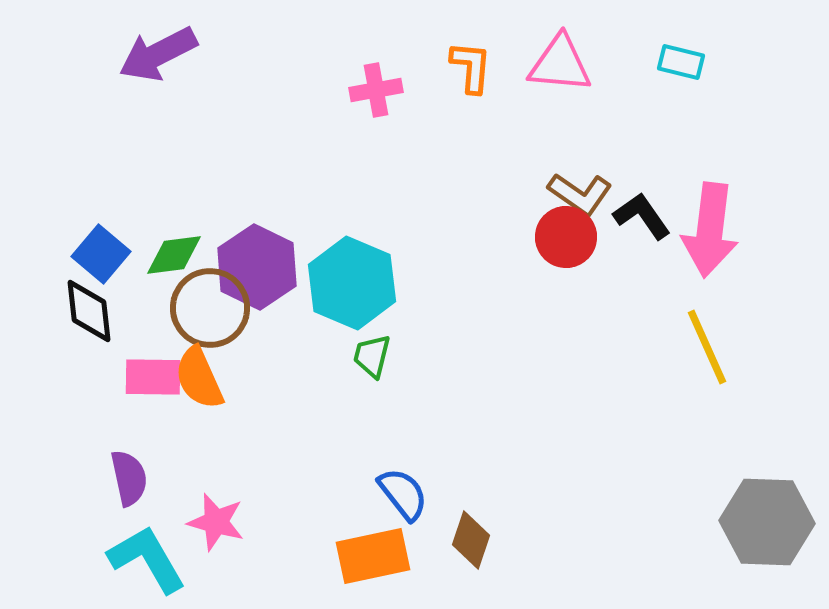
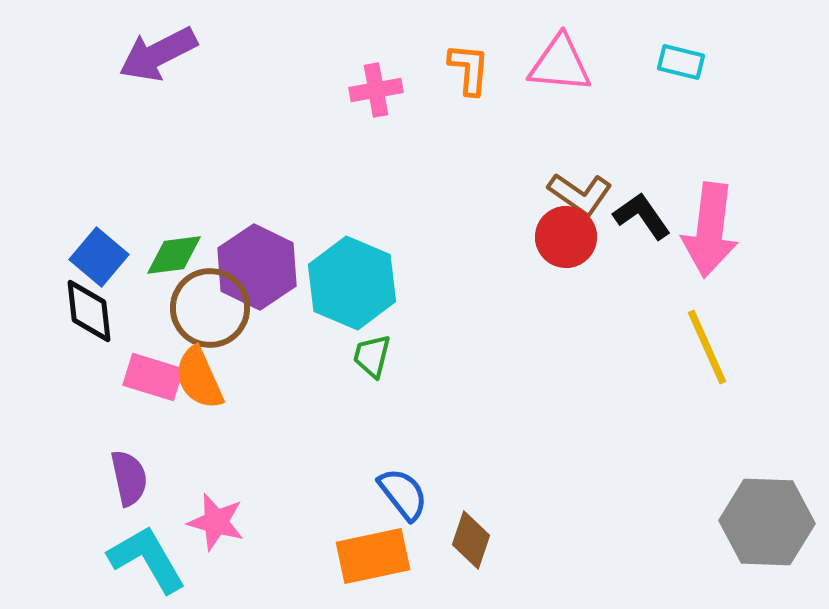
orange L-shape: moved 2 px left, 2 px down
blue square: moved 2 px left, 3 px down
pink rectangle: rotated 16 degrees clockwise
